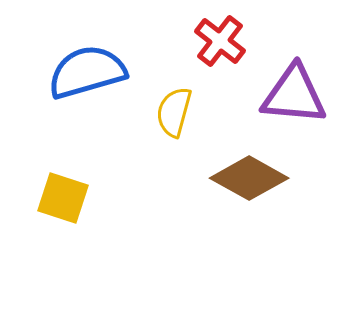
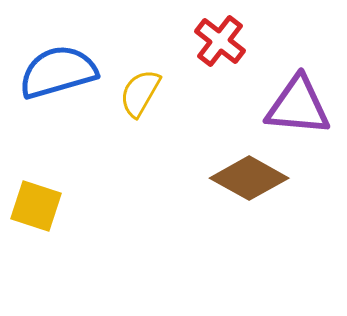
blue semicircle: moved 29 px left
purple triangle: moved 4 px right, 11 px down
yellow semicircle: moved 34 px left, 19 px up; rotated 15 degrees clockwise
yellow square: moved 27 px left, 8 px down
